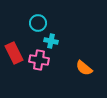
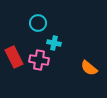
cyan cross: moved 3 px right, 2 px down
red rectangle: moved 4 px down
orange semicircle: moved 5 px right
